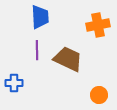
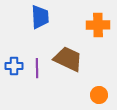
orange cross: rotated 10 degrees clockwise
purple line: moved 18 px down
blue cross: moved 17 px up
